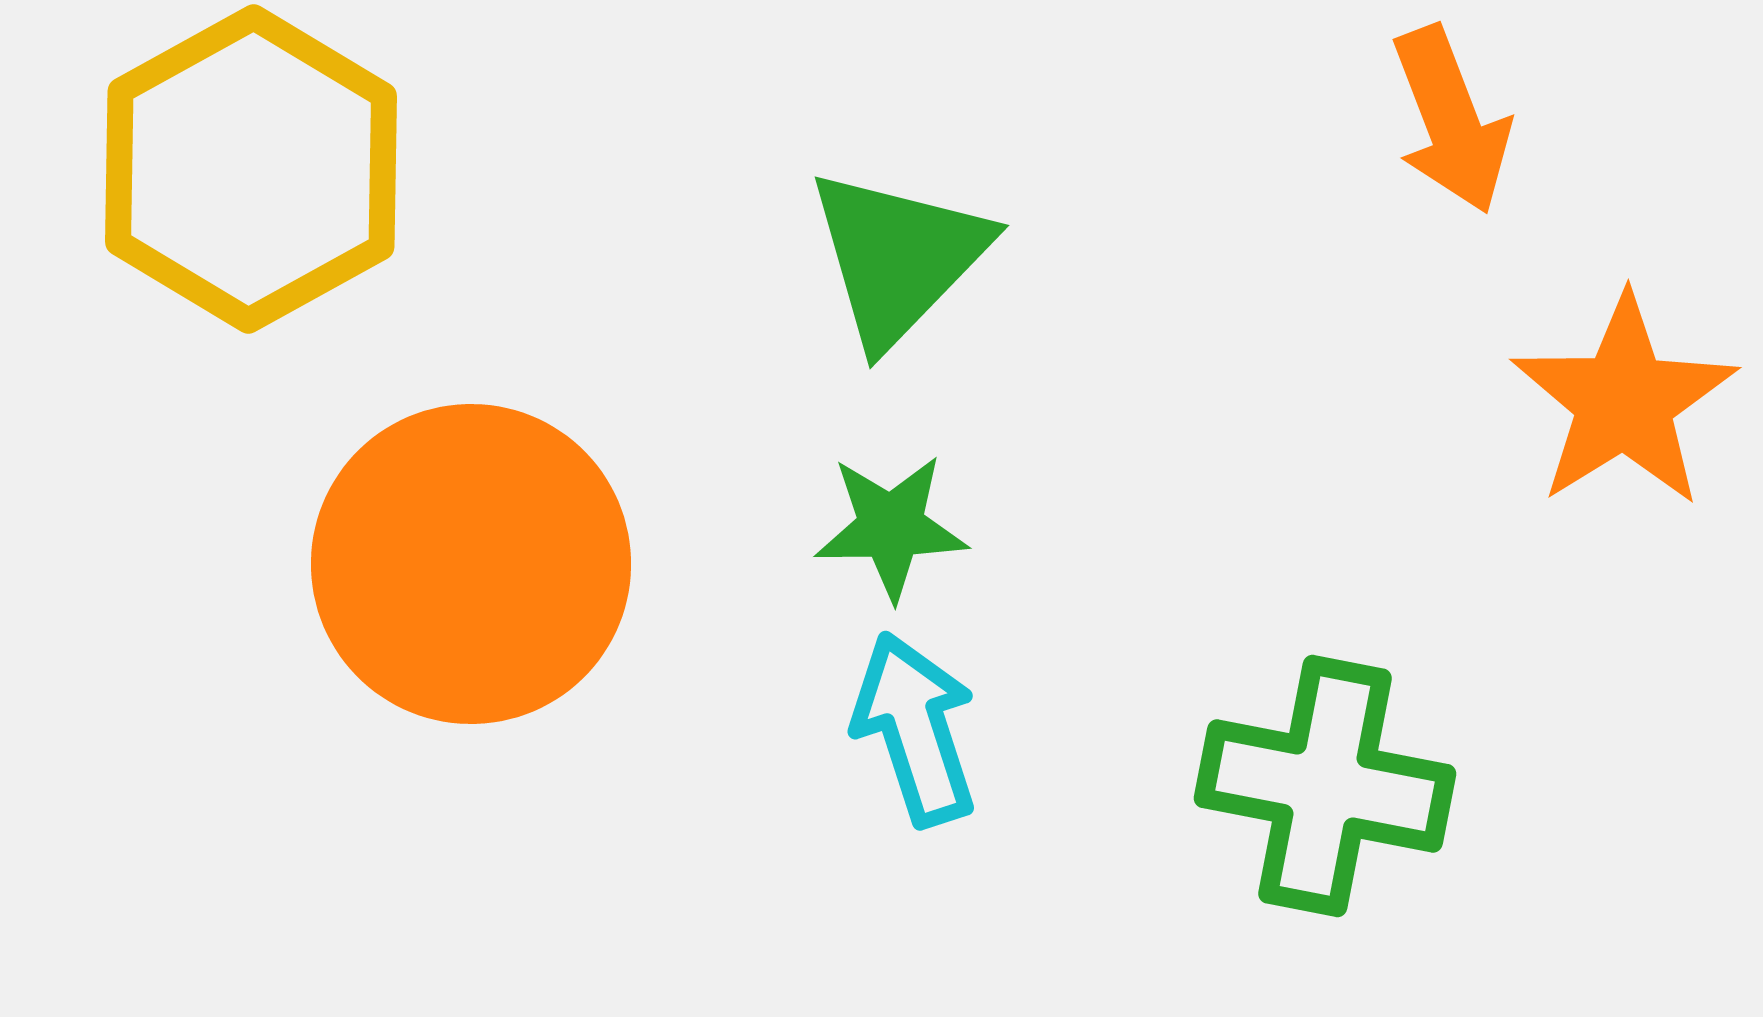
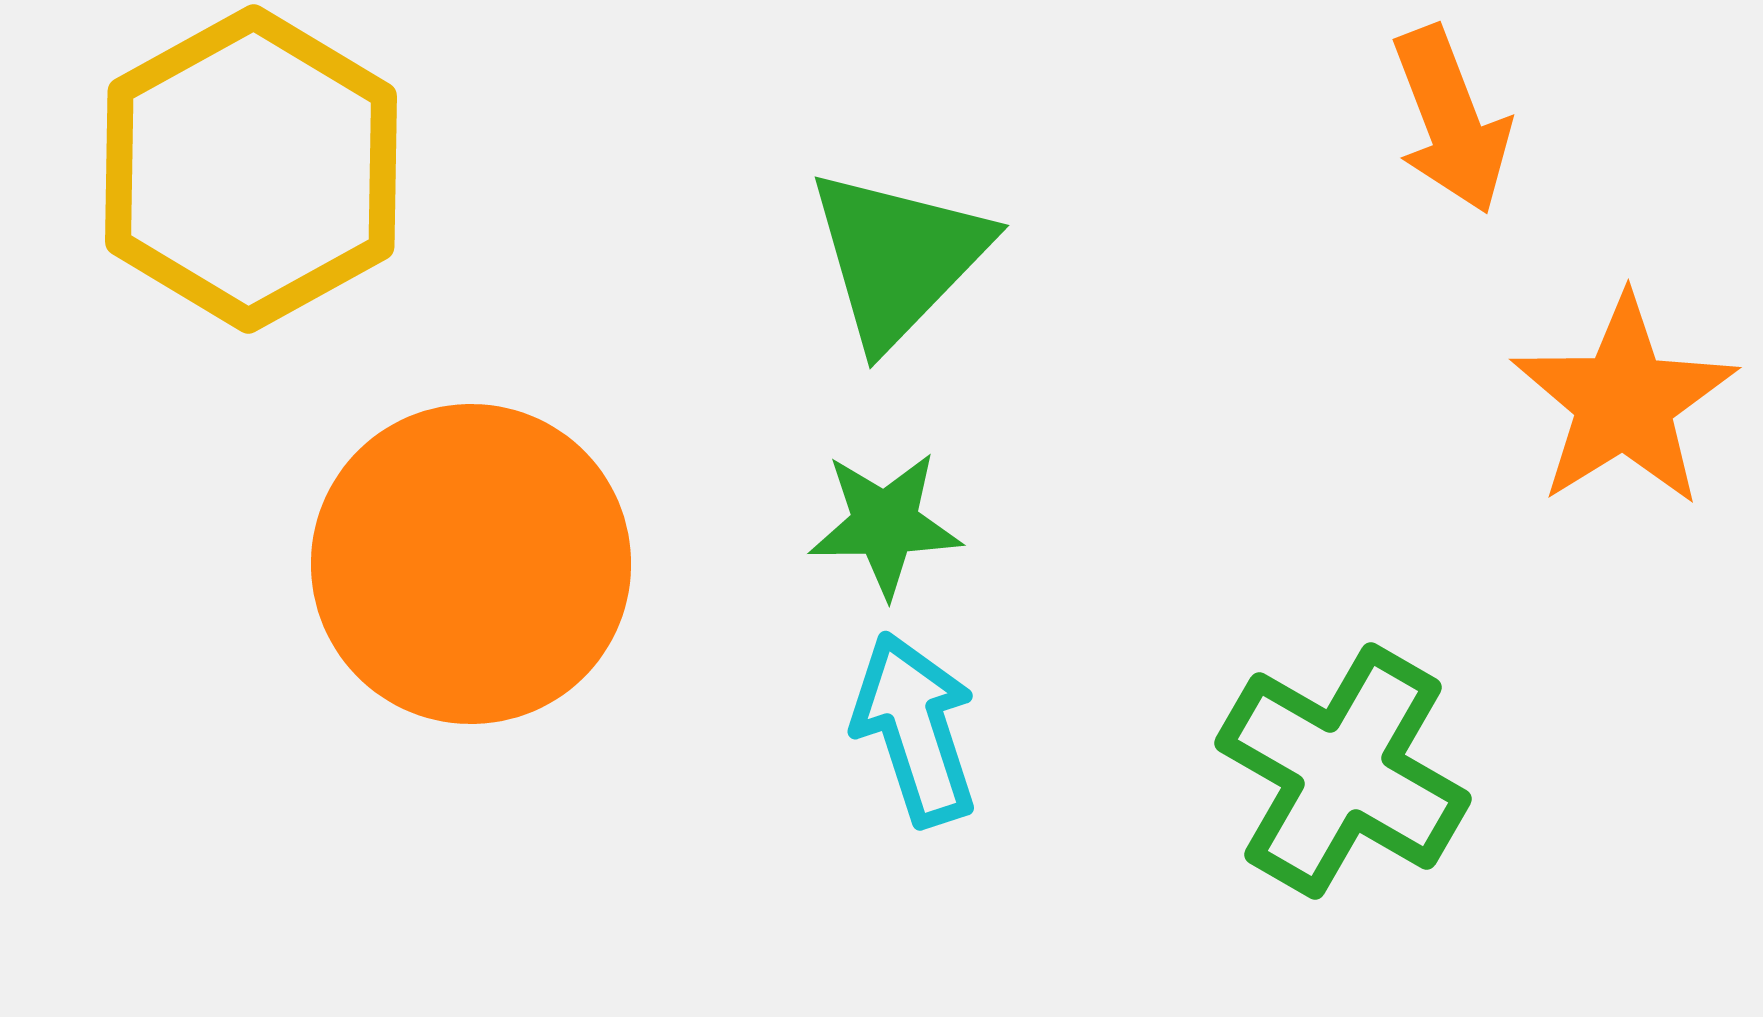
green star: moved 6 px left, 3 px up
green cross: moved 18 px right, 15 px up; rotated 19 degrees clockwise
